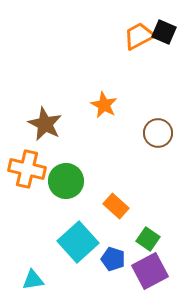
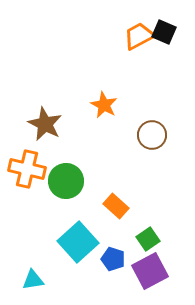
brown circle: moved 6 px left, 2 px down
green square: rotated 20 degrees clockwise
